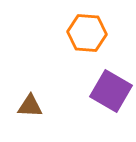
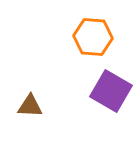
orange hexagon: moved 6 px right, 4 px down
